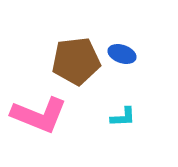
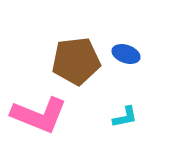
blue ellipse: moved 4 px right
cyan L-shape: moved 2 px right; rotated 8 degrees counterclockwise
